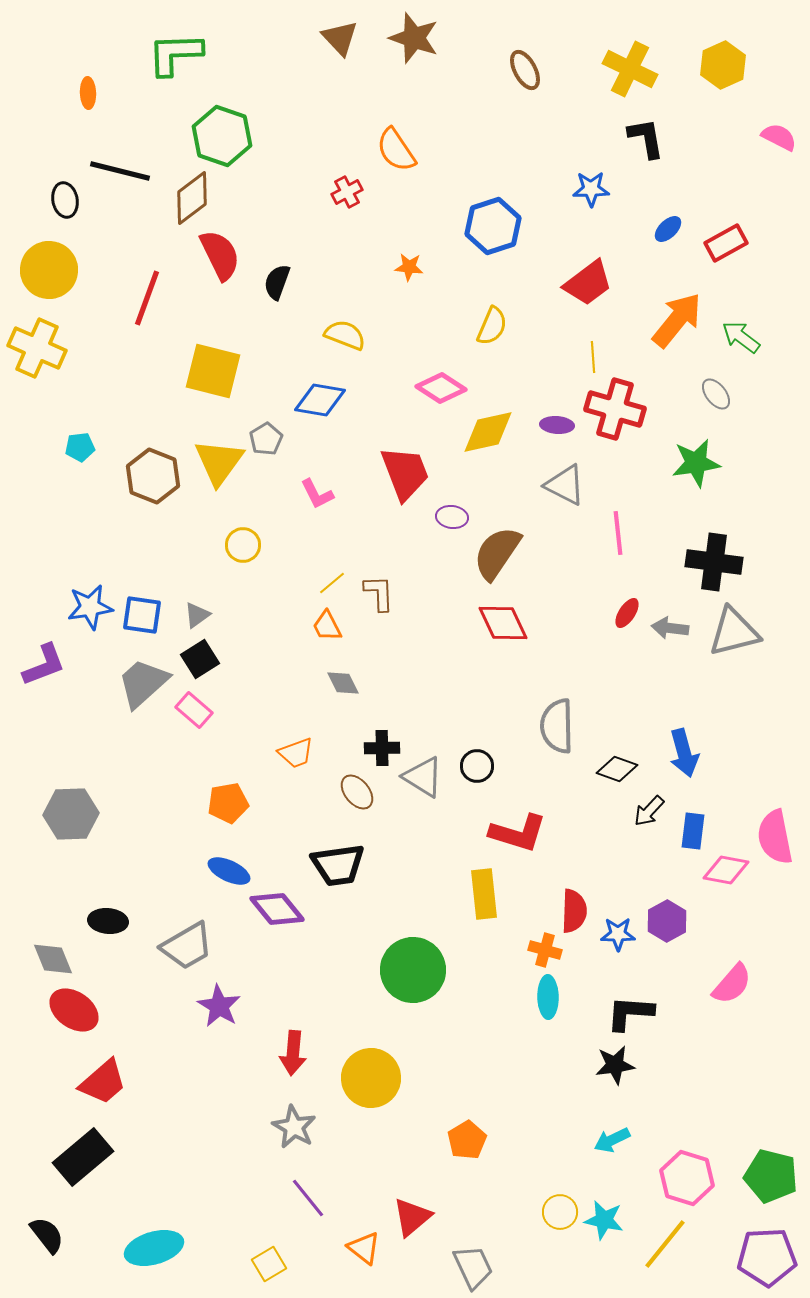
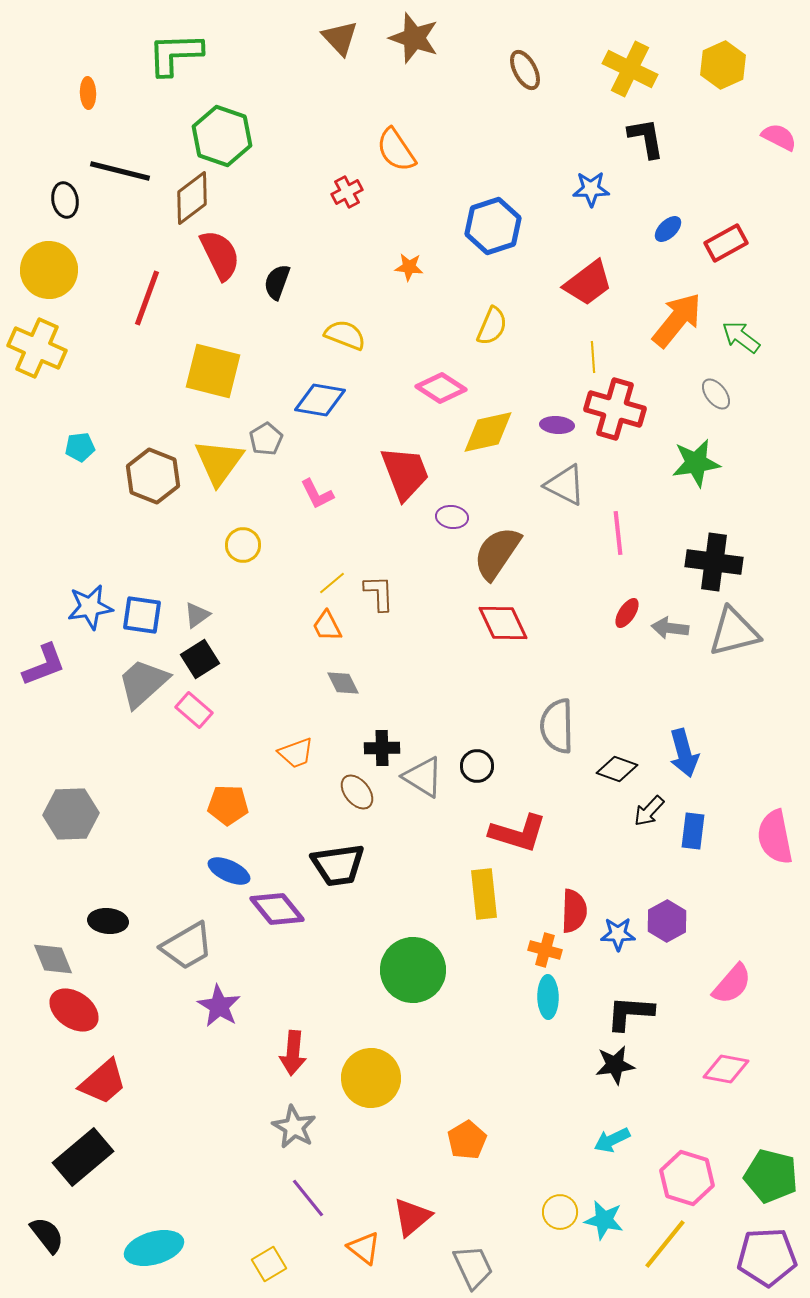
orange pentagon at (228, 803): moved 2 px down; rotated 12 degrees clockwise
pink diamond at (726, 870): moved 199 px down
